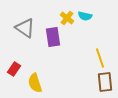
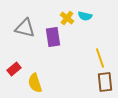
gray triangle: rotated 20 degrees counterclockwise
red rectangle: rotated 16 degrees clockwise
